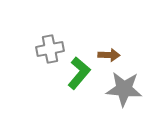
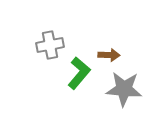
gray cross: moved 4 px up
